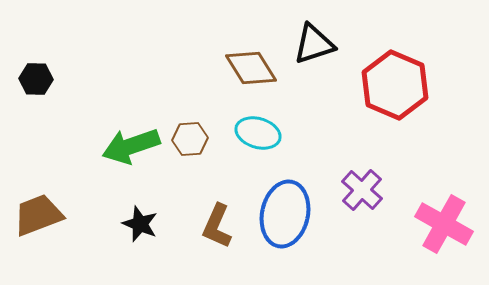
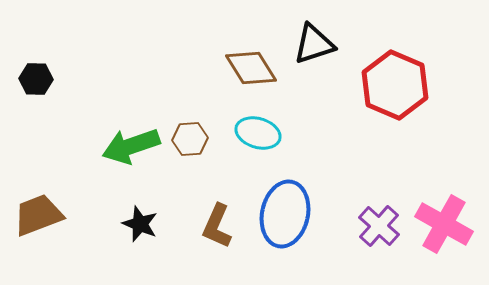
purple cross: moved 17 px right, 36 px down
